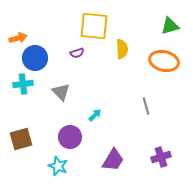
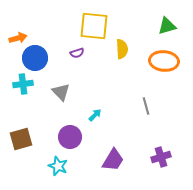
green triangle: moved 3 px left
orange ellipse: rotated 8 degrees counterclockwise
